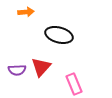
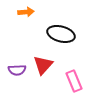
black ellipse: moved 2 px right, 1 px up
red triangle: moved 2 px right, 2 px up
pink rectangle: moved 3 px up
